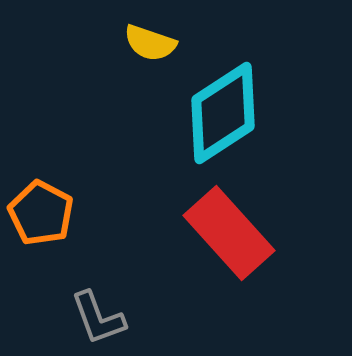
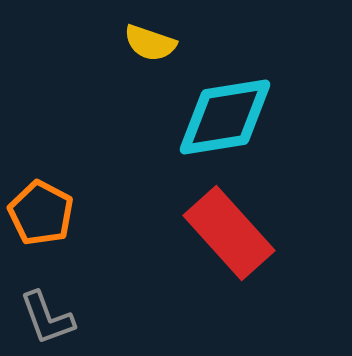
cyan diamond: moved 2 px right, 4 px down; rotated 24 degrees clockwise
gray L-shape: moved 51 px left
